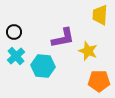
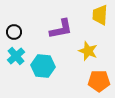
purple L-shape: moved 2 px left, 9 px up
